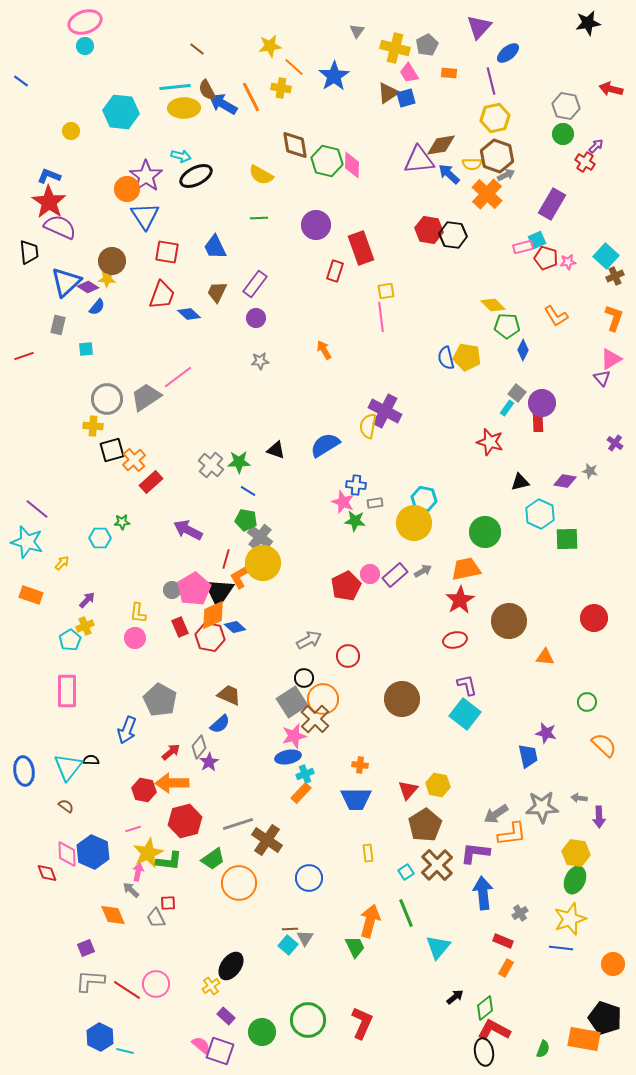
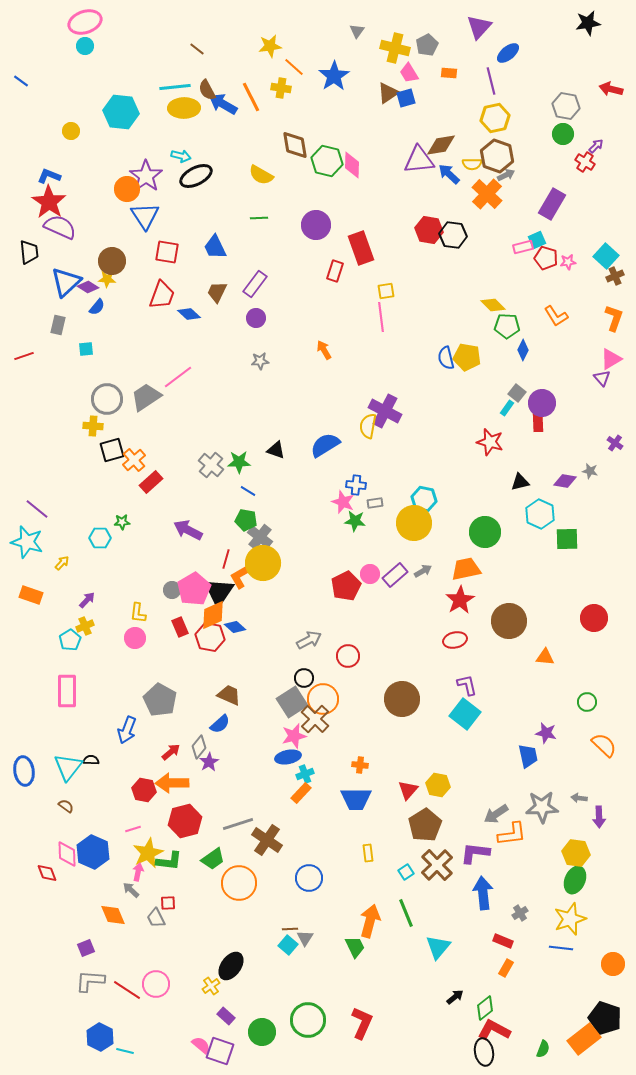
orange rectangle at (584, 1039): rotated 48 degrees counterclockwise
